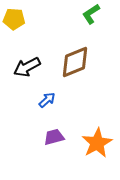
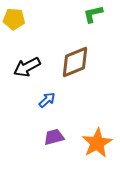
green L-shape: moved 2 px right; rotated 20 degrees clockwise
